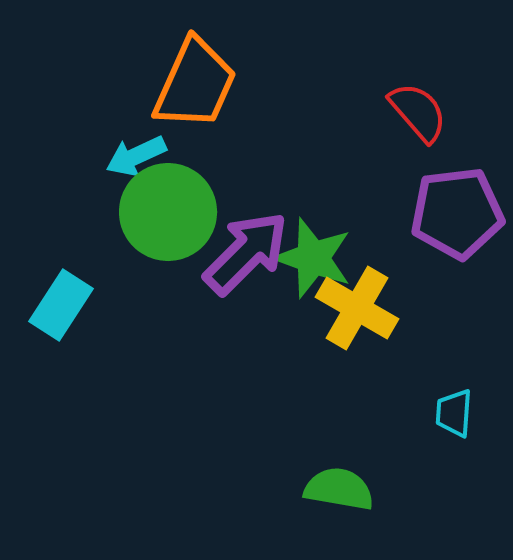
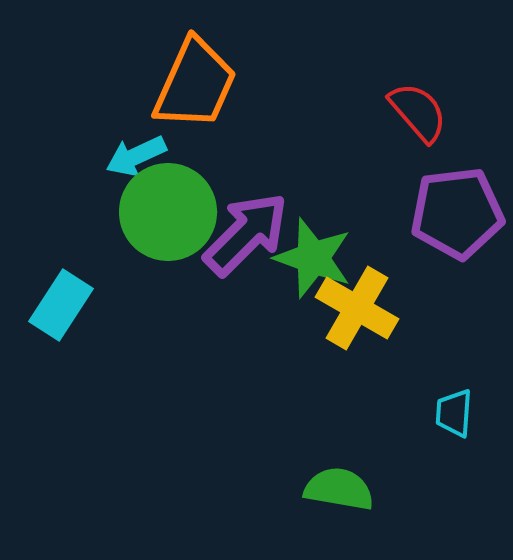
purple arrow: moved 19 px up
